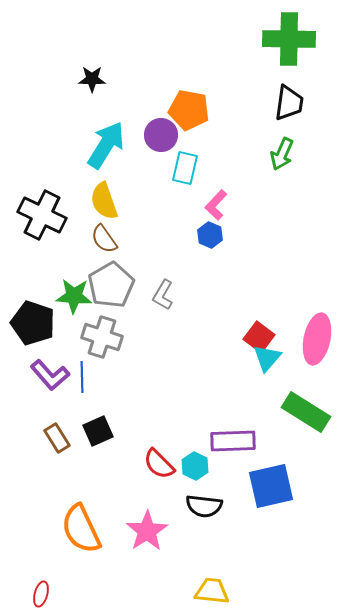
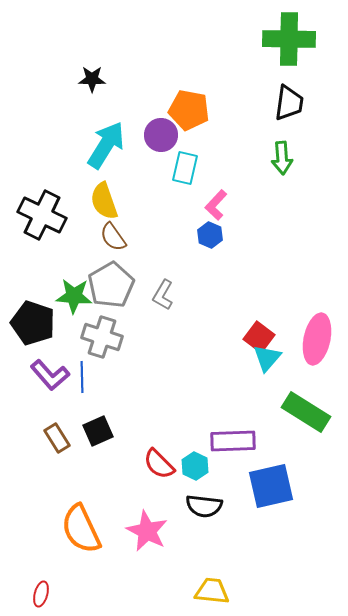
green arrow: moved 4 px down; rotated 28 degrees counterclockwise
brown semicircle: moved 9 px right, 2 px up
pink star: rotated 12 degrees counterclockwise
